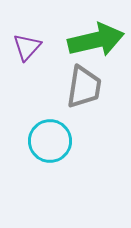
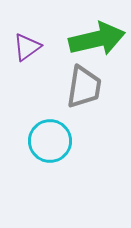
green arrow: moved 1 px right, 1 px up
purple triangle: rotated 12 degrees clockwise
